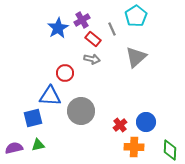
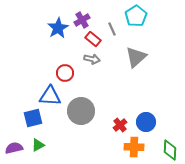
green triangle: rotated 16 degrees counterclockwise
